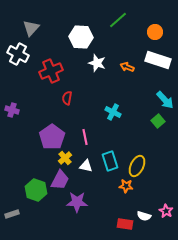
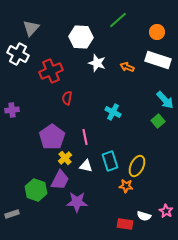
orange circle: moved 2 px right
purple cross: rotated 24 degrees counterclockwise
